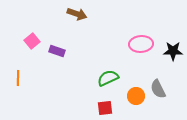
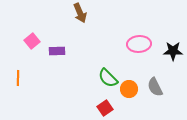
brown arrow: moved 3 px right, 1 px up; rotated 48 degrees clockwise
pink ellipse: moved 2 px left
purple rectangle: rotated 21 degrees counterclockwise
green semicircle: rotated 110 degrees counterclockwise
gray semicircle: moved 3 px left, 2 px up
orange circle: moved 7 px left, 7 px up
red square: rotated 28 degrees counterclockwise
